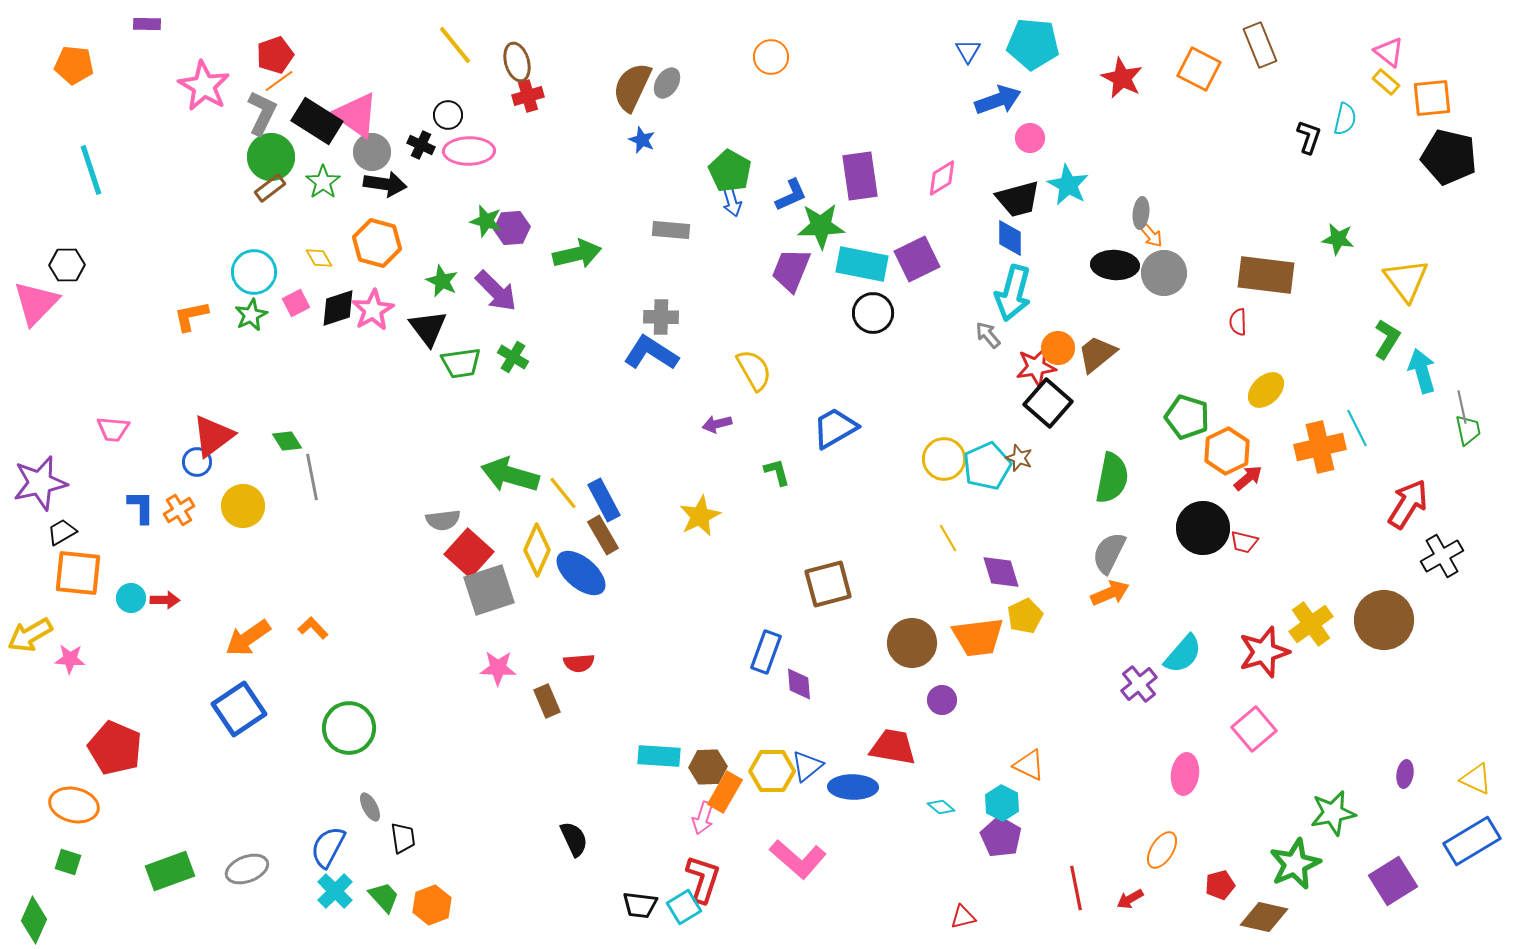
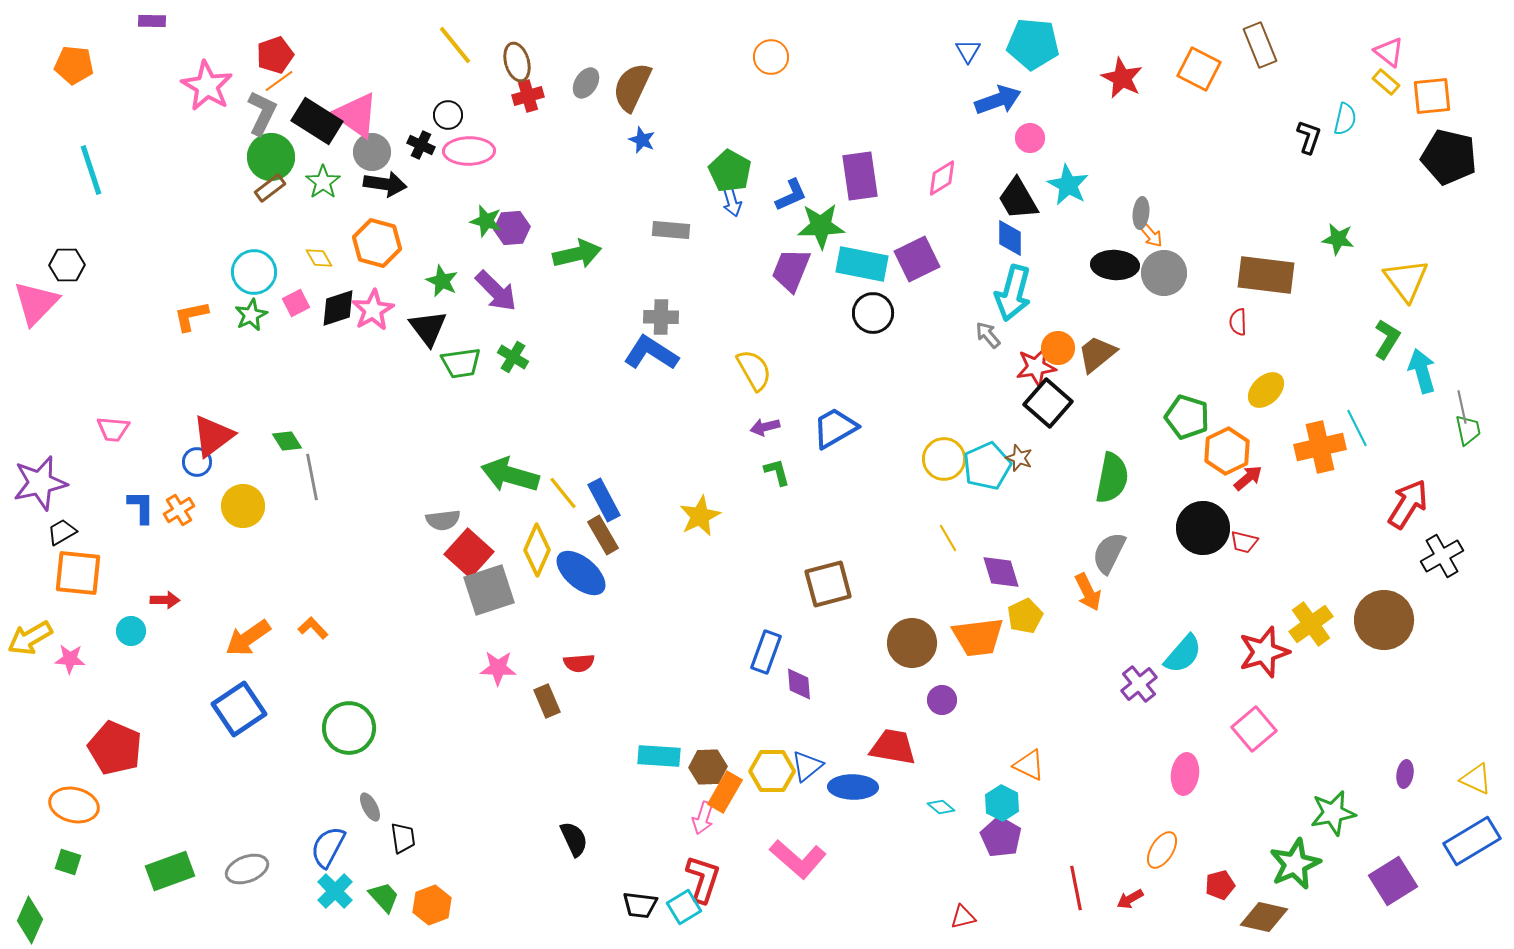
purple rectangle at (147, 24): moved 5 px right, 3 px up
gray ellipse at (667, 83): moved 81 px left
pink star at (204, 86): moved 3 px right
orange square at (1432, 98): moved 2 px up
black trapezoid at (1018, 199): rotated 75 degrees clockwise
purple arrow at (717, 424): moved 48 px right, 3 px down
orange arrow at (1110, 593): moved 22 px left, 1 px up; rotated 87 degrees clockwise
cyan circle at (131, 598): moved 33 px down
yellow arrow at (30, 635): moved 3 px down
green diamond at (34, 920): moved 4 px left
